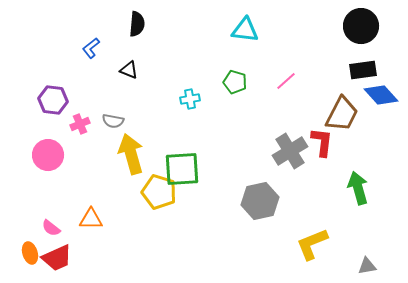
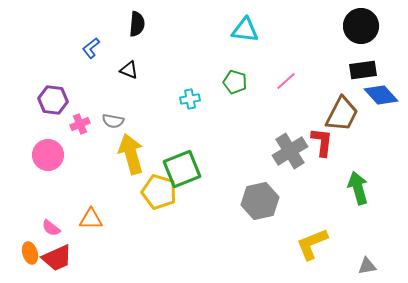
green square: rotated 18 degrees counterclockwise
